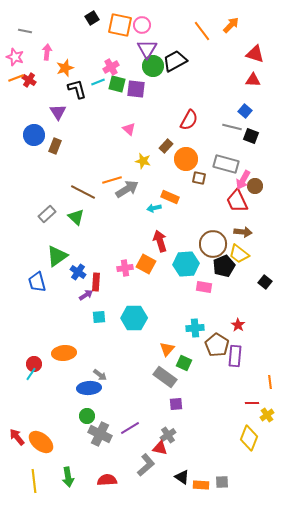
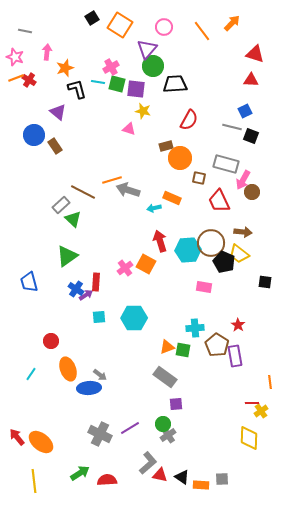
orange square at (120, 25): rotated 20 degrees clockwise
pink circle at (142, 25): moved 22 px right, 2 px down
orange arrow at (231, 25): moved 1 px right, 2 px up
purple triangle at (147, 49): rotated 10 degrees clockwise
black trapezoid at (175, 61): moved 23 px down; rotated 25 degrees clockwise
red triangle at (253, 80): moved 2 px left
cyan line at (98, 82): rotated 32 degrees clockwise
blue square at (245, 111): rotated 24 degrees clockwise
purple triangle at (58, 112): rotated 18 degrees counterclockwise
pink triangle at (129, 129): rotated 24 degrees counterclockwise
brown rectangle at (55, 146): rotated 56 degrees counterclockwise
brown rectangle at (166, 146): rotated 32 degrees clockwise
orange circle at (186, 159): moved 6 px left, 1 px up
yellow star at (143, 161): moved 50 px up
brown circle at (255, 186): moved 3 px left, 6 px down
gray arrow at (127, 189): moved 1 px right, 1 px down; rotated 130 degrees counterclockwise
orange rectangle at (170, 197): moved 2 px right, 1 px down
red trapezoid at (237, 201): moved 18 px left
gray rectangle at (47, 214): moved 14 px right, 9 px up
green triangle at (76, 217): moved 3 px left, 2 px down
brown circle at (213, 244): moved 2 px left, 1 px up
green triangle at (57, 256): moved 10 px right
cyan hexagon at (186, 264): moved 2 px right, 14 px up
black pentagon at (224, 266): moved 4 px up; rotated 25 degrees counterclockwise
pink cross at (125, 268): rotated 28 degrees counterclockwise
blue cross at (78, 272): moved 2 px left, 17 px down
blue trapezoid at (37, 282): moved 8 px left
black square at (265, 282): rotated 32 degrees counterclockwise
orange triangle at (167, 349): moved 2 px up; rotated 28 degrees clockwise
orange ellipse at (64, 353): moved 4 px right, 16 px down; rotated 75 degrees clockwise
purple rectangle at (235, 356): rotated 15 degrees counterclockwise
green square at (184, 363): moved 1 px left, 13 px up; rotated 14 degrees counterclockwise
red circle at (34, 364): moved 17 px right, 23 px up
yellow cross at (267, 415): moved 6 px left, 4 px up
green circle at (87, 416): moved 76 px right, 8 px down
yellow diamond at (249, 438): rotated 20 degrees counterclockwise
red triangle at (160, 448): moved 27 px down
gray L-shape at (146, 465): moved 2 px right, 2 px up
green arrow at (68, 477): moved 12 px right, 4 px up; rotated 114 degrees counterclockwise
gray square at (222, 482): moved 3 px up
